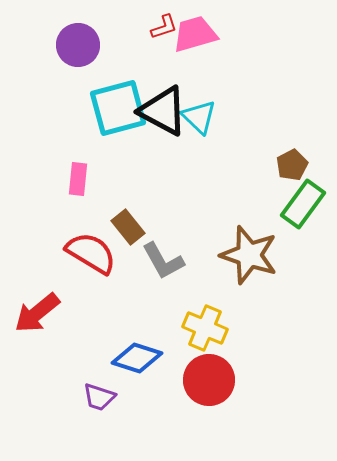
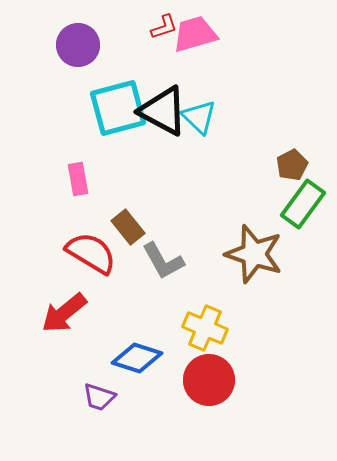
pink rectangle: rotated 16 degrees counterclockwise
brown star: moved 5 px right, 1 px up
red arrow: moved 27 px right
